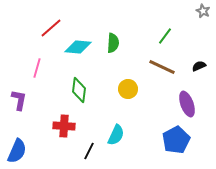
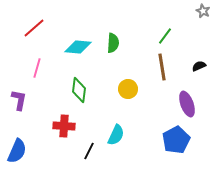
red line: moved 17 px left
brown line: rotated 56 degrees clockwise
